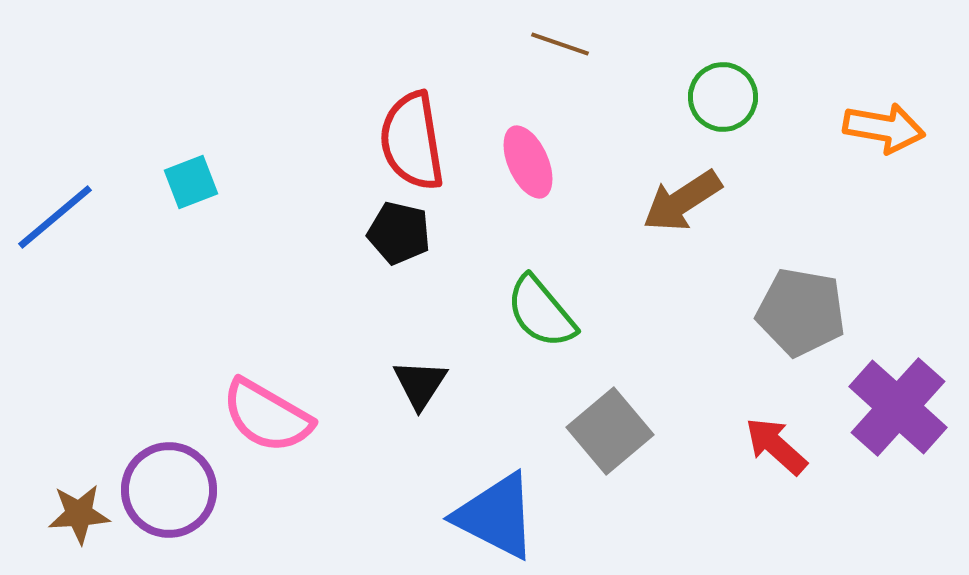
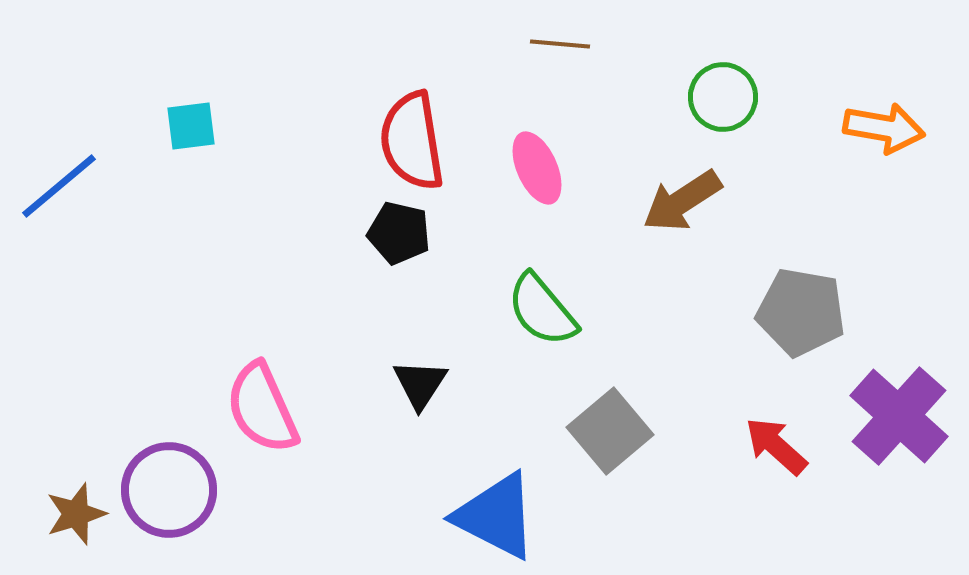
brown line: rotated 14 degrees counterclockwise
pink ellipse: moved 9 px right, 6 px down
cyan square: moved 56 px up; rotated 14 degrees clockwise
blue line: moved 4 px right, 31 px up
green semicircle: moved 1 px right, 2 px up
purple cross: moved 1 px right, 9 px down
pink semicircle: moved 5 px left, 8 px up; rotated 36 degrees clockwise
brown star: moved 3 px left; rotated 14 degrees counterclockwise
